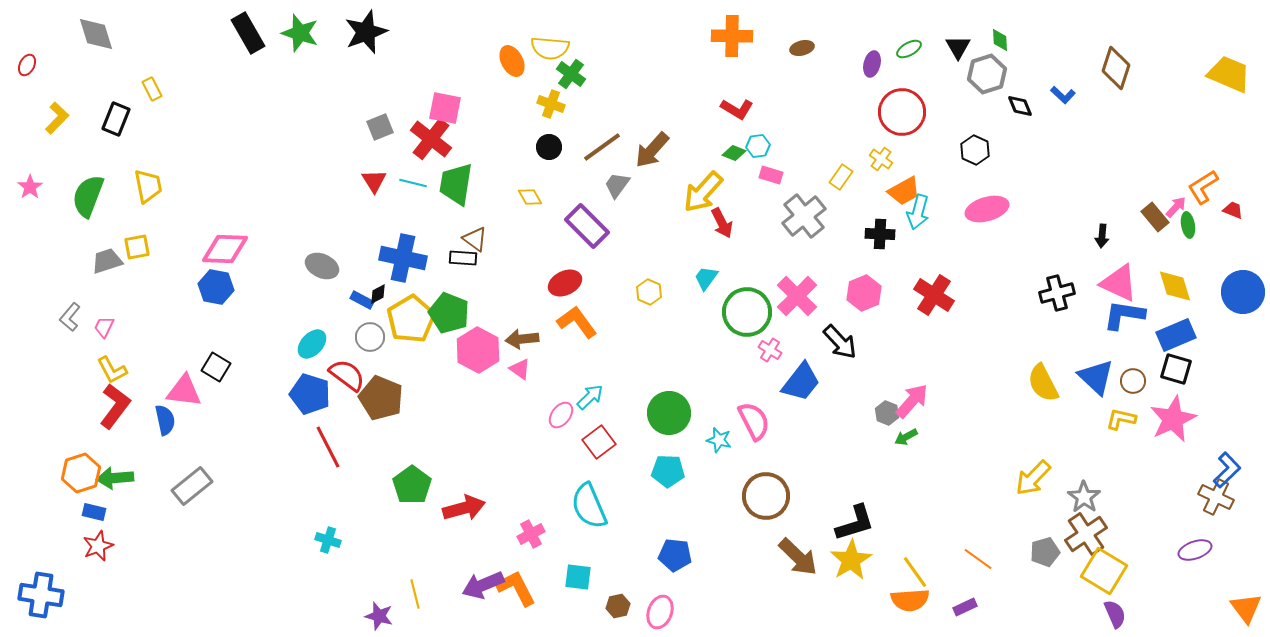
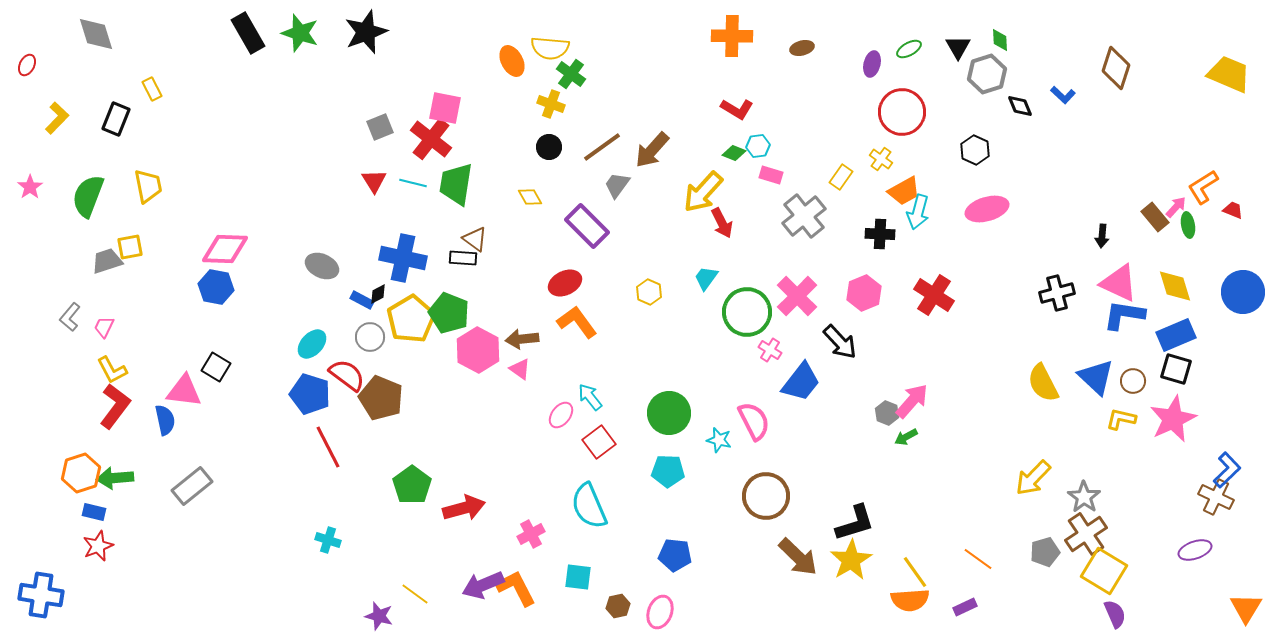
yellow square at (137, 247): moved 7 px left
cyan arrow at (590, 397): rotated 84 degrees counterclockwise
yellow line at (415, 594): rotated 40 degrees counterclockwise
orange triangle at (1246, 608): rotated 8 degrees clockwise
